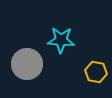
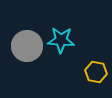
gray circle: moved 18 px up
